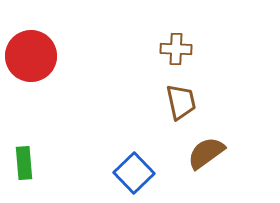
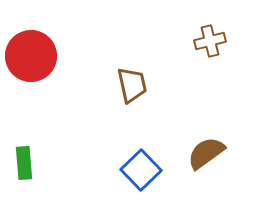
brown cross: moved 34 px right, 8 px up; rotated 16 degrees counterclockwise
brown trapezoid: moved 49 px left, 17 px up
blue square: moved 7 px right, 3 px up
